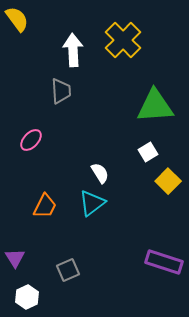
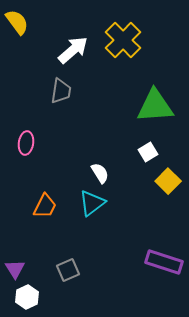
yellow semicircle: moved 3 px down
white arrow: rotated 52 degrees clockwise
gray trapezoid: rotated 12 degrees clockwise
pink ellipse: moved 5 px left, 3 px down; rotated 35 degrees counterclockwise
purple triangle: moved 11 px down
